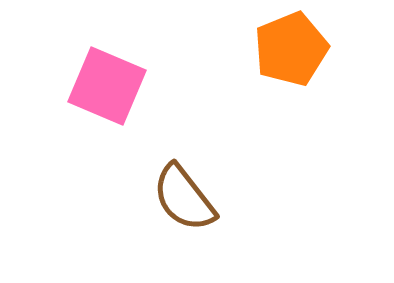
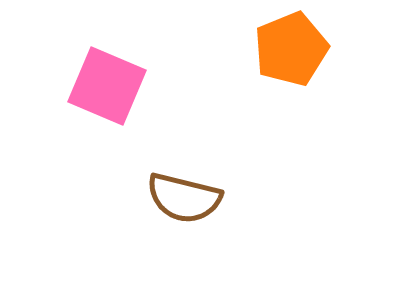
brown semicircle: rotated 38 degrees counterclockwise
